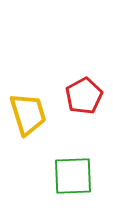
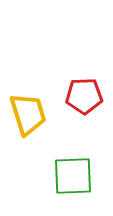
red pentagon: rotated 27 degrees clockwise
